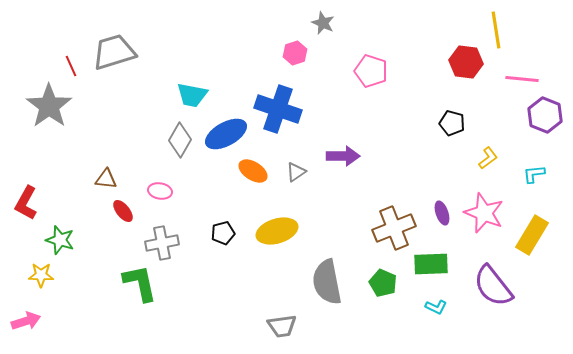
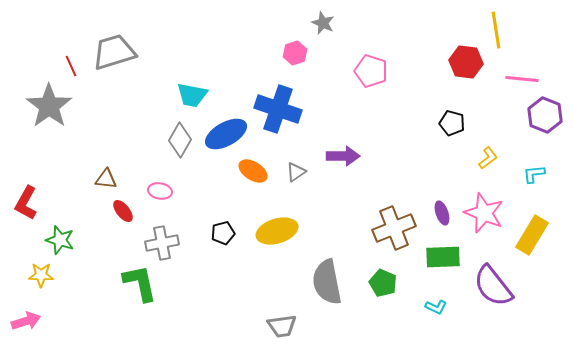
green rectangle at (431, 264): moved 12 px right, 7 px up
